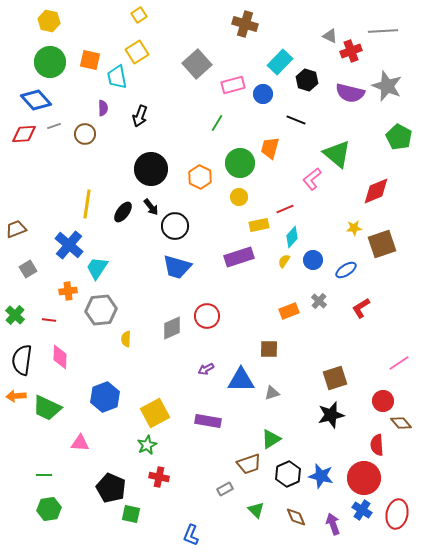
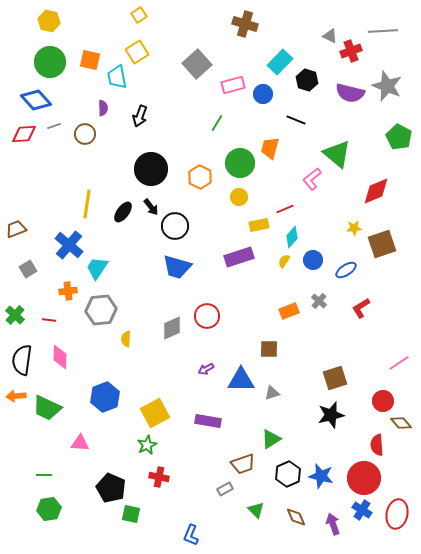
brown trapezoid at (249, 464): moved 6 px left
